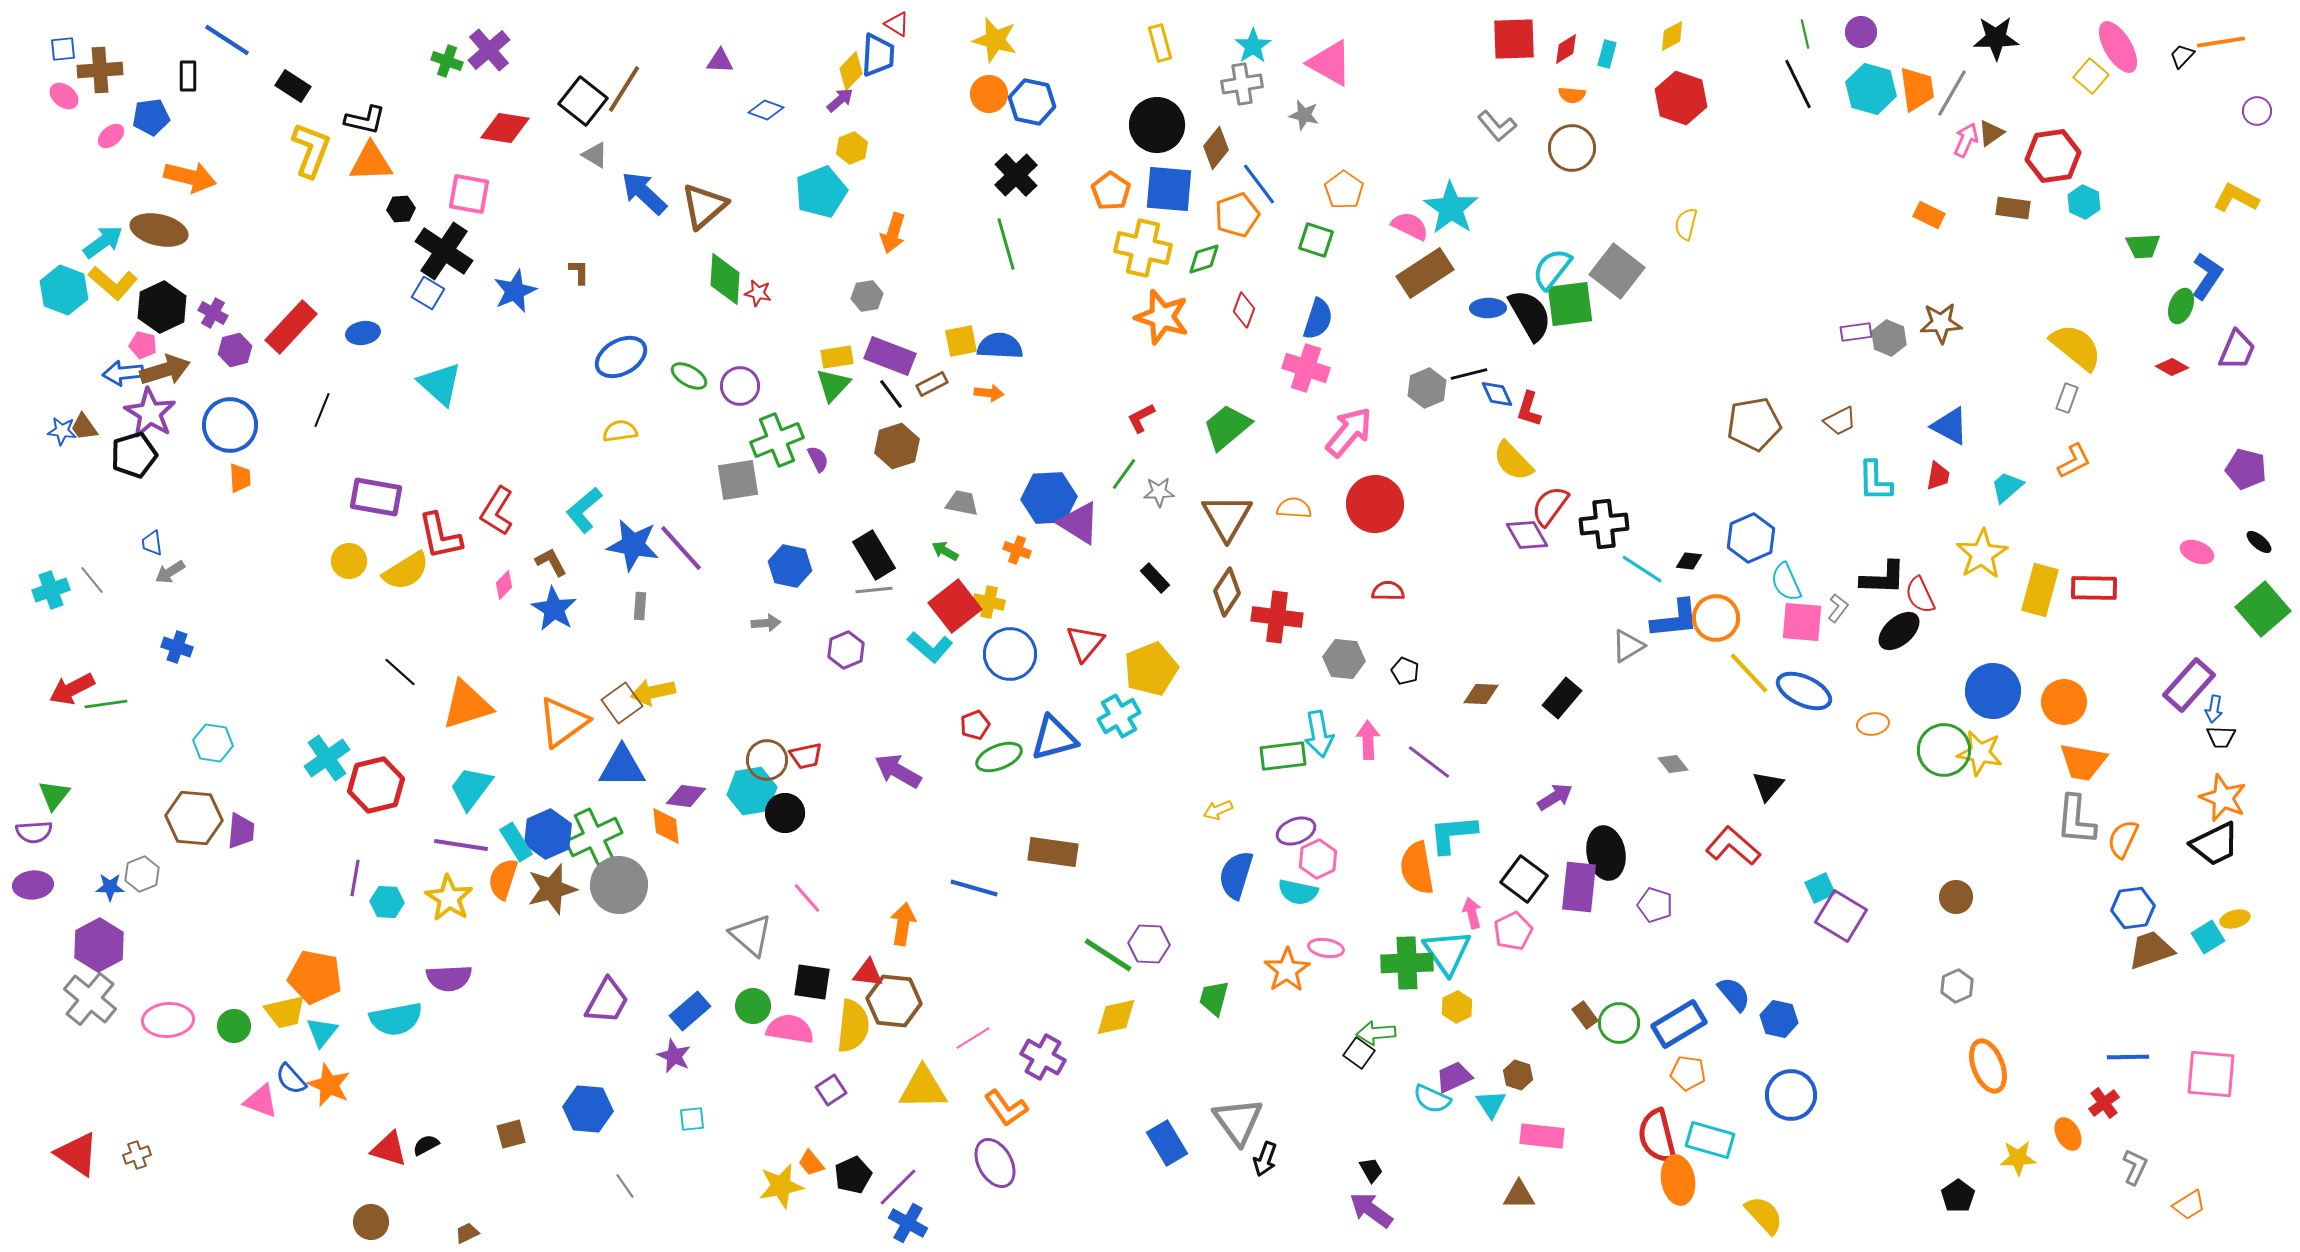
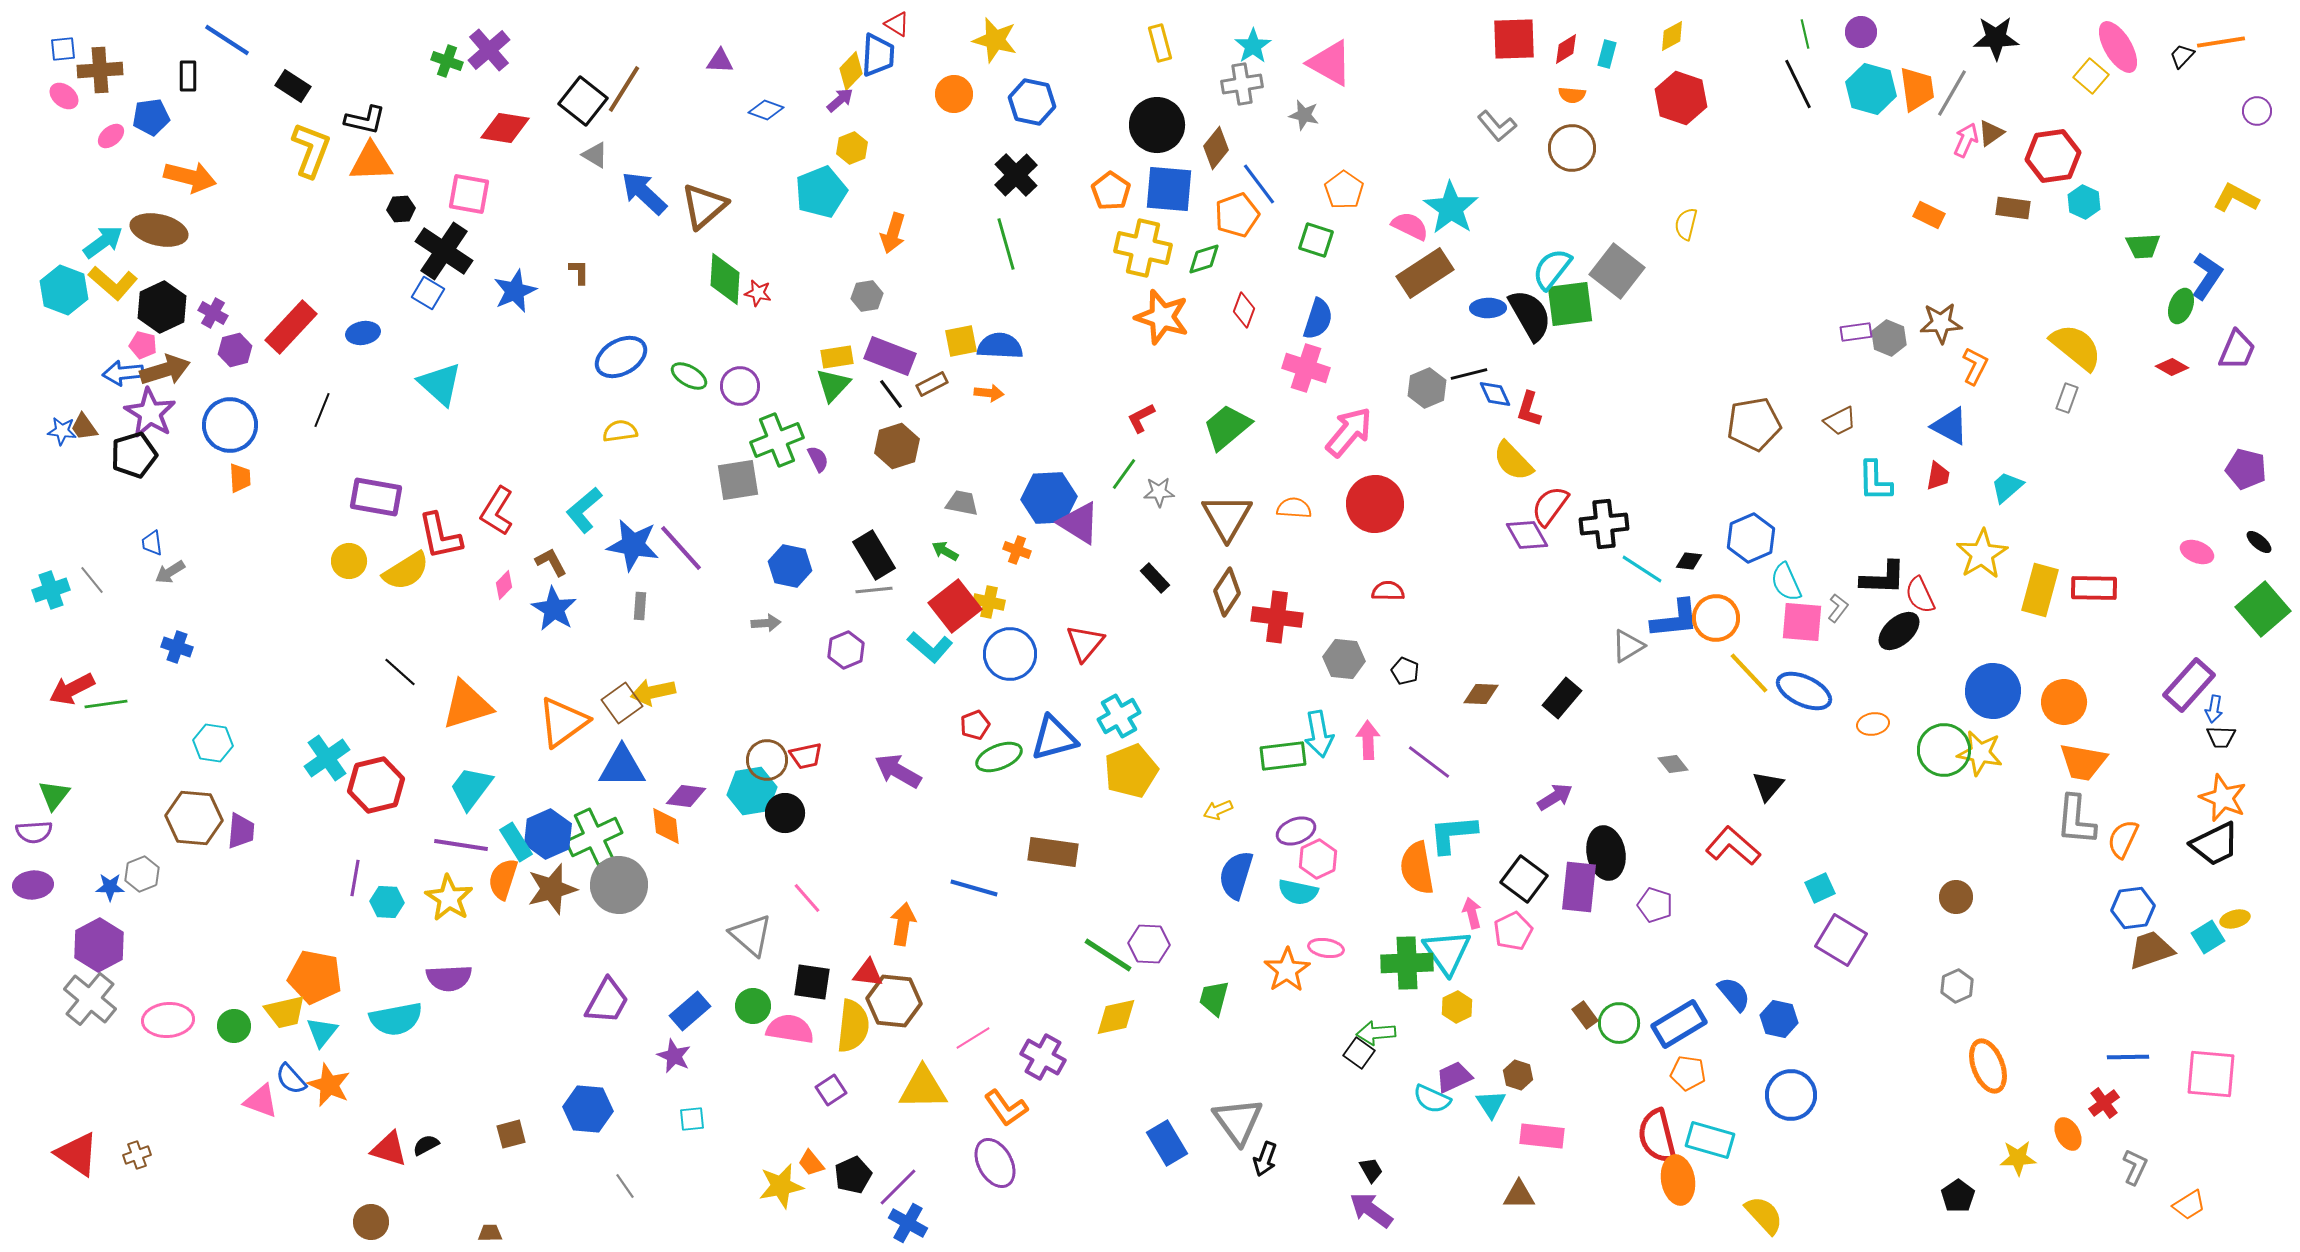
orange circle at (989, 94): moved 35 px left
blue diamond at (1497, 394): moved 2 px left
orange L-shape at (2074, 461): moved 99 px left, 95 px up; rotated 36 degrees counterclockwise
yellow pentagon at (1151, 669): moved 20 px left, 102 px down
purple square at (1841, 916): moved 24 px down
brown trapezoid at (467, 1233): moved 23 px right; rotated 25 degrees clockwise
